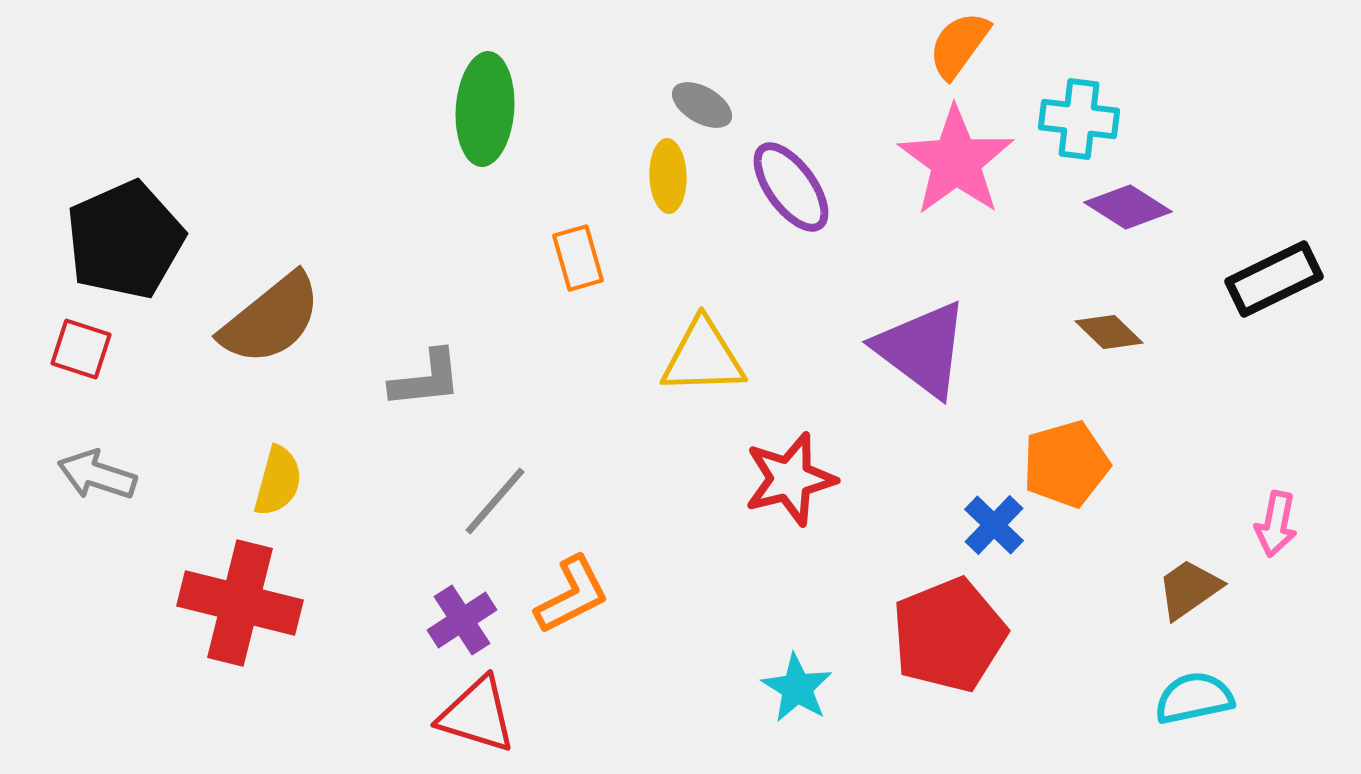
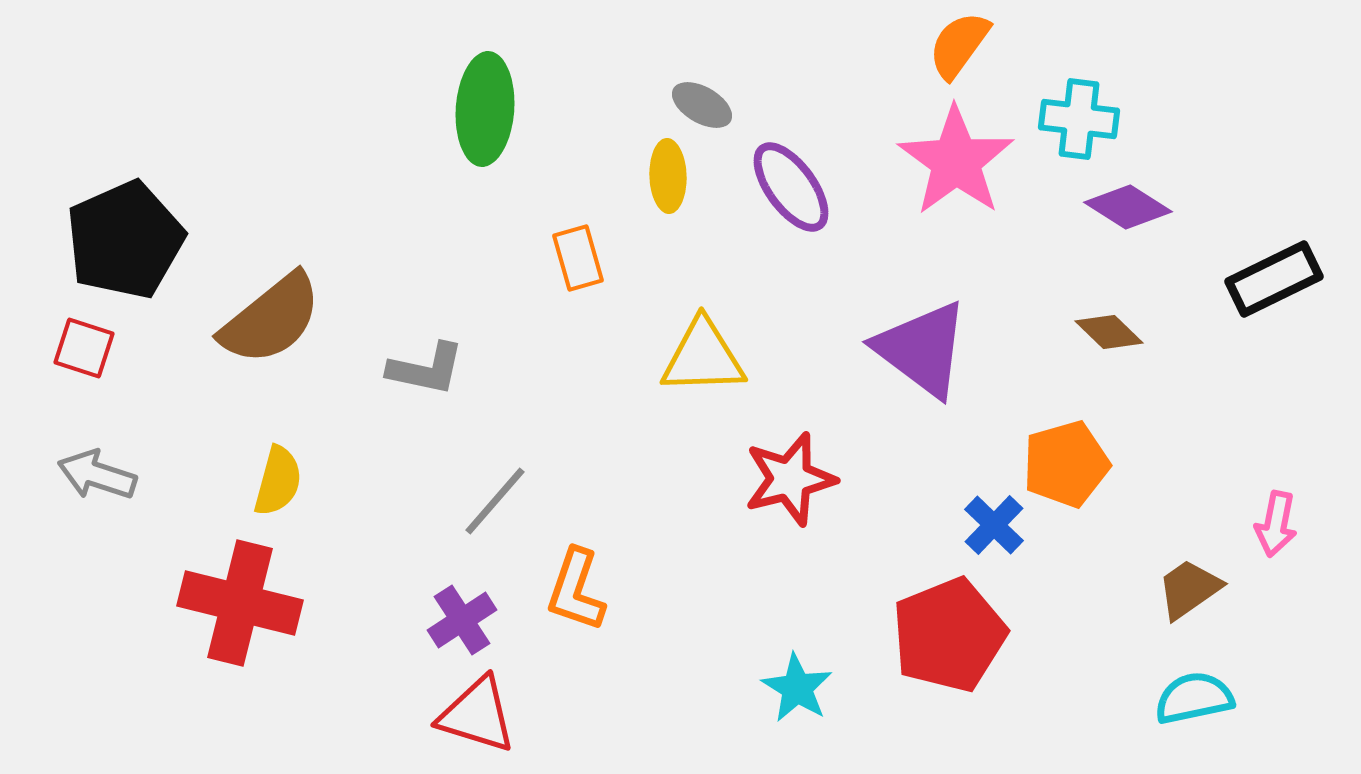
red square: moved 3 px right, 1 px up
gray L-shape: moved 10 px up; rotated 18 degrees clockwise
orange L-shape: moved 4 px right, 5 px up; rotated 136 degrees clockwise
